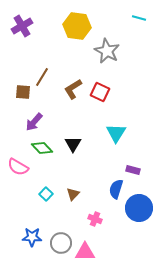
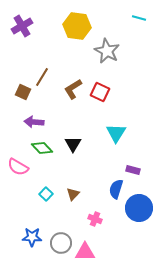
brown square: rotated 21 degrees clockwise
purple arrow: rotated 54 degrees clockwise
